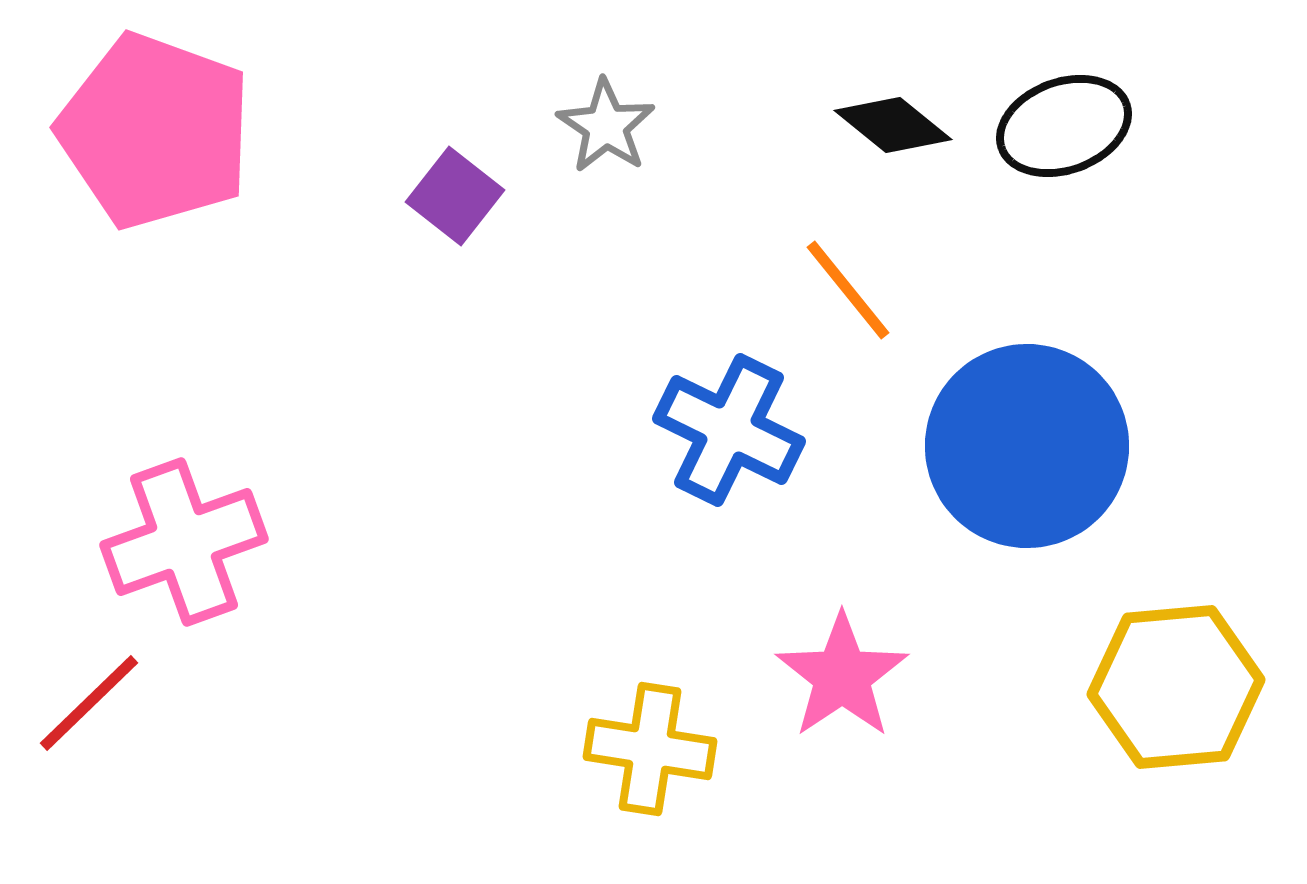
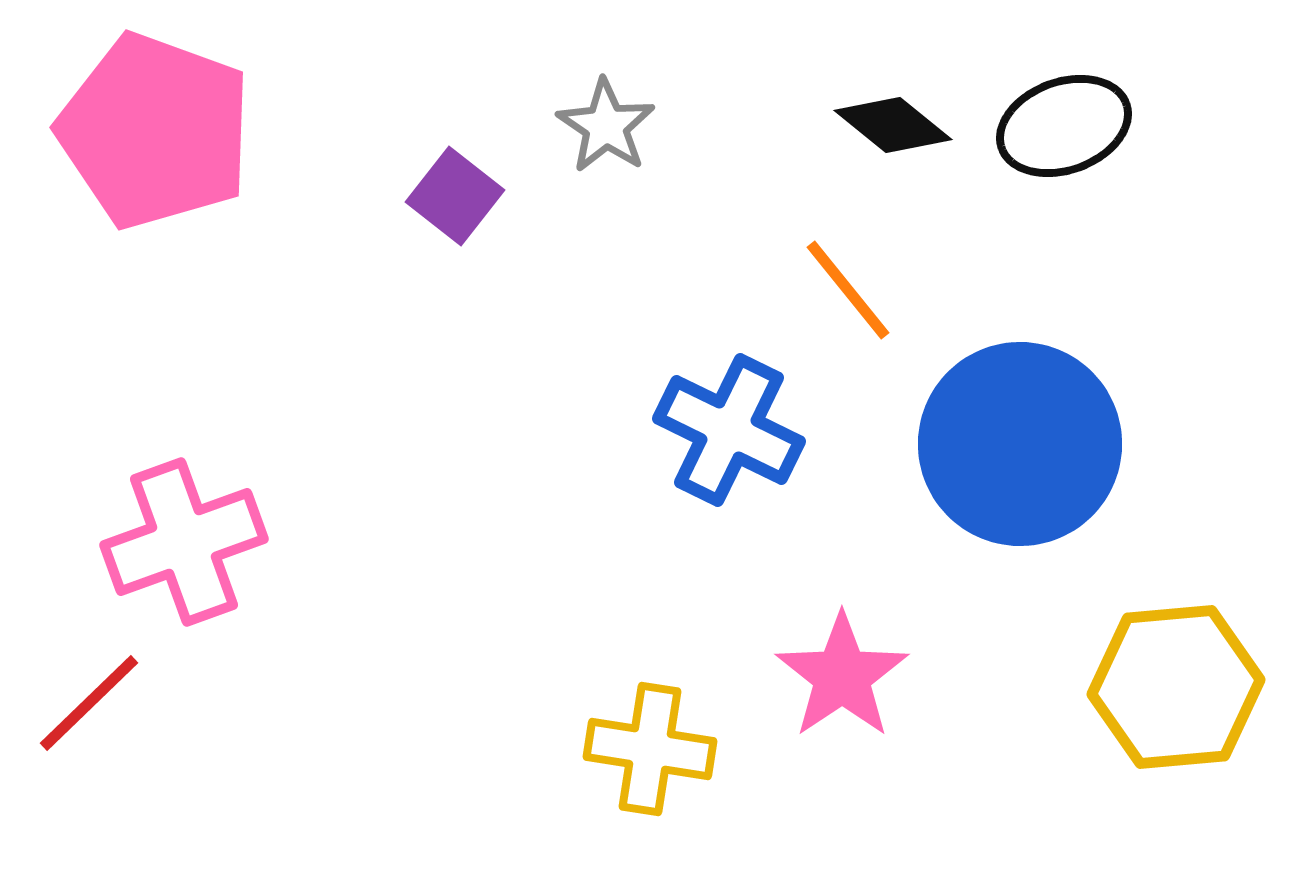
blue circle: moved 7 px left, 2 px up
